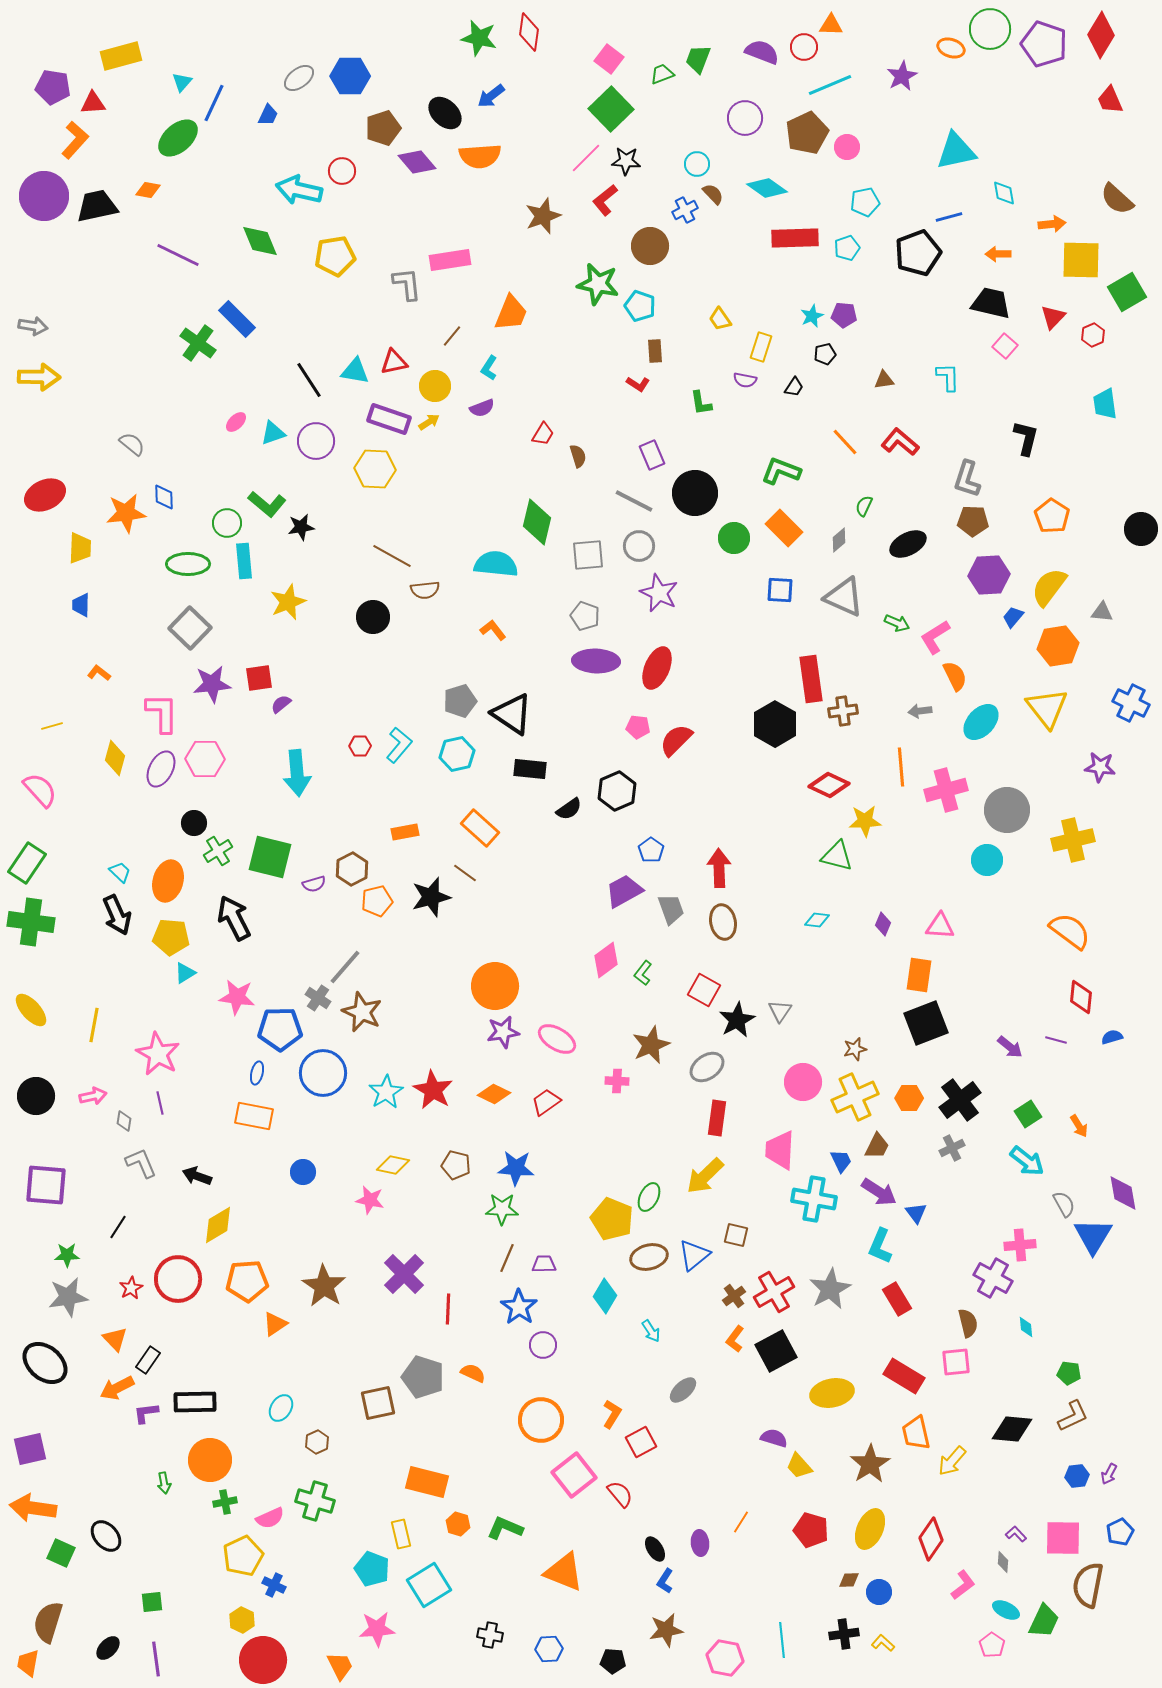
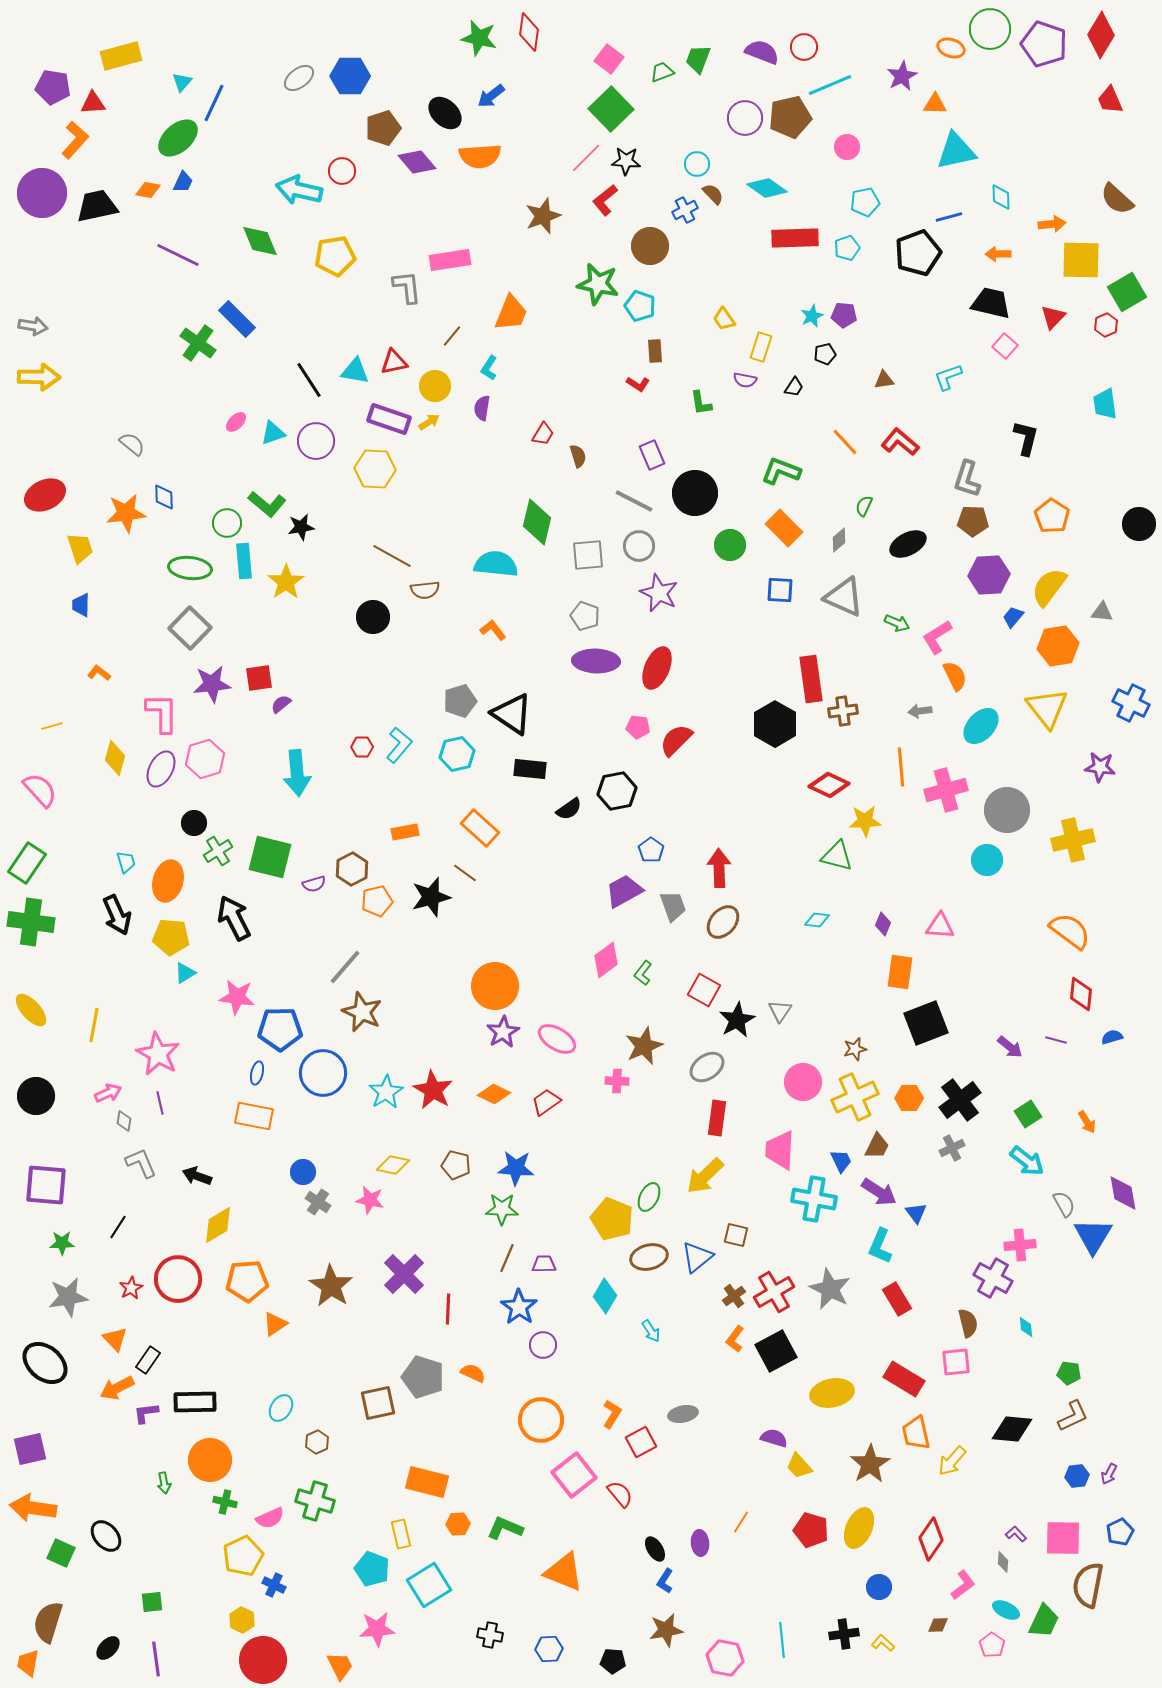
orange triangle at (831, 25): moved 104 px right, 79 px down
green trapezoid at (662, 74): moved 2 px up
blue trapezoid at (268, 115): moved 85 px left, 67 px down
brown pentagon at (807, 133): moved 17 px left, 16 px up; rotated 12 degrees clockwise
cyan diamond at (1004, 193): moved 3 px left, 4 px down; rotated 8 degrees clockwise
purple circle at (44, 196): moved 2 px left, 3 px up
gray L-shape at (407, 284): moved 3 px down
yellow trapezoid at (720, 319): moved 4 px right
red hexagon at (1093, 335): moved 13 px right, 10 px up
cyan L-shape at (948, 377): rotated 108 degrees counterclockwise
purple semicircle at (482, 408): rotated 120 degrees clockwise
black circle at (1141, 529): moved 2 px left, 5 px up
green circle at (734, 538): moved 4 px left, 7 px down
yellow trapezoid at (80, 548): rotated 20 degrees counterclockwise
green ellipse at (188, 564): moved 2 px right, 4 px down; rotated 6 degrees clockwise
yellow star at (288, 602): moved 2 px left, 20 px up; rotated 12 degrees counterclockwise
pink L-shape at (935, 637): moved 2 px right
cyan ellipse at (981, 722): moved 4 px down
red hexagon at (360, 746): moved 2 px right, 1 px down
pink hexagon at (205, 759): rotated 18 degrees counterclockwise
black hexagon at (617, 791): rotated 12 degrees clockwise
cyan trapezoid at (120, 872): moved 6 px right, 10 px up; rotated 30 degrees clockwise
gray trapezoid at (671, 909): moved 2 px right, 3 px up
brown ellipse at (723, 922): rotated 52 degrees clockwise
orange rectangle at (919, 975): moved 19 px left, 3 px up
red diamond at (1081, 997): moved 3 px up
gray cross at (318, 998): moved 204 px down
purple star at (503, 1032): rotated 20 degrees counterclockwise
brown star at (651, 1045): moved 7 px left, 1 px down
pink arrow at (93, 1096): moved 15 px right, 3 px up; rotated 12 degrees counterclockwise
orange arrow at (1079, 1126): moved 8 px right, 4 px up
green star at (67, 1255): moved 5 px left, 12 px up
blue triangle at (694, 1255): moved 3 px right, 2 px down
brown star at (324, 1286): moved 7 px right
gray star at (830, 1289): rotated 18 degrees counterclockwise
red rectangle at (904, 1376): moved 3 px down
gray ellipse at (683, 1390): moved 24 px down; rotated 32 degrees clockwise
green cross at (225, 1502): rotated 25 degrees clockwise
orange hexagon at (458, 1524): rotated 20 degrees counterclockwise
yellow ellipse at (870, 1529): moved 11 px left, 1 px up
brown diamond at (849, 1580): moved 89 px right, 45 px down
blue circle at (879, 1592): moved 5 px up
